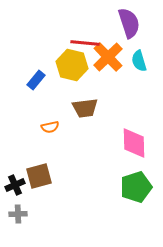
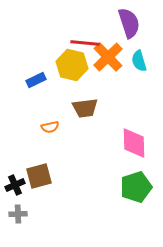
blue rectangle: rotated 24 degrees clockwise
